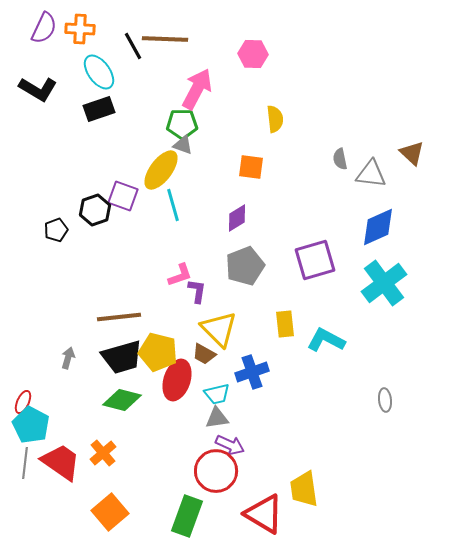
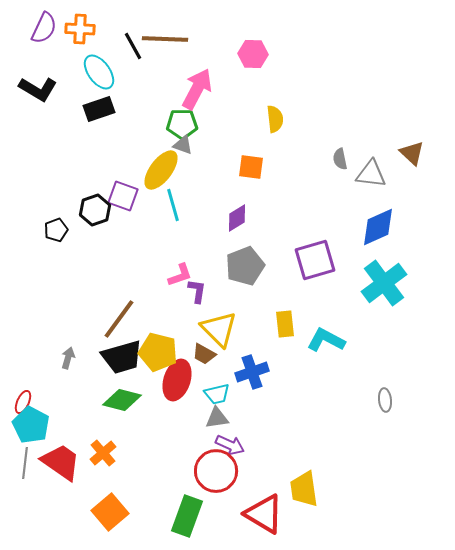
brown line at (119, 317): moved 2 px down; rotated 48 degrees counterclockwise
